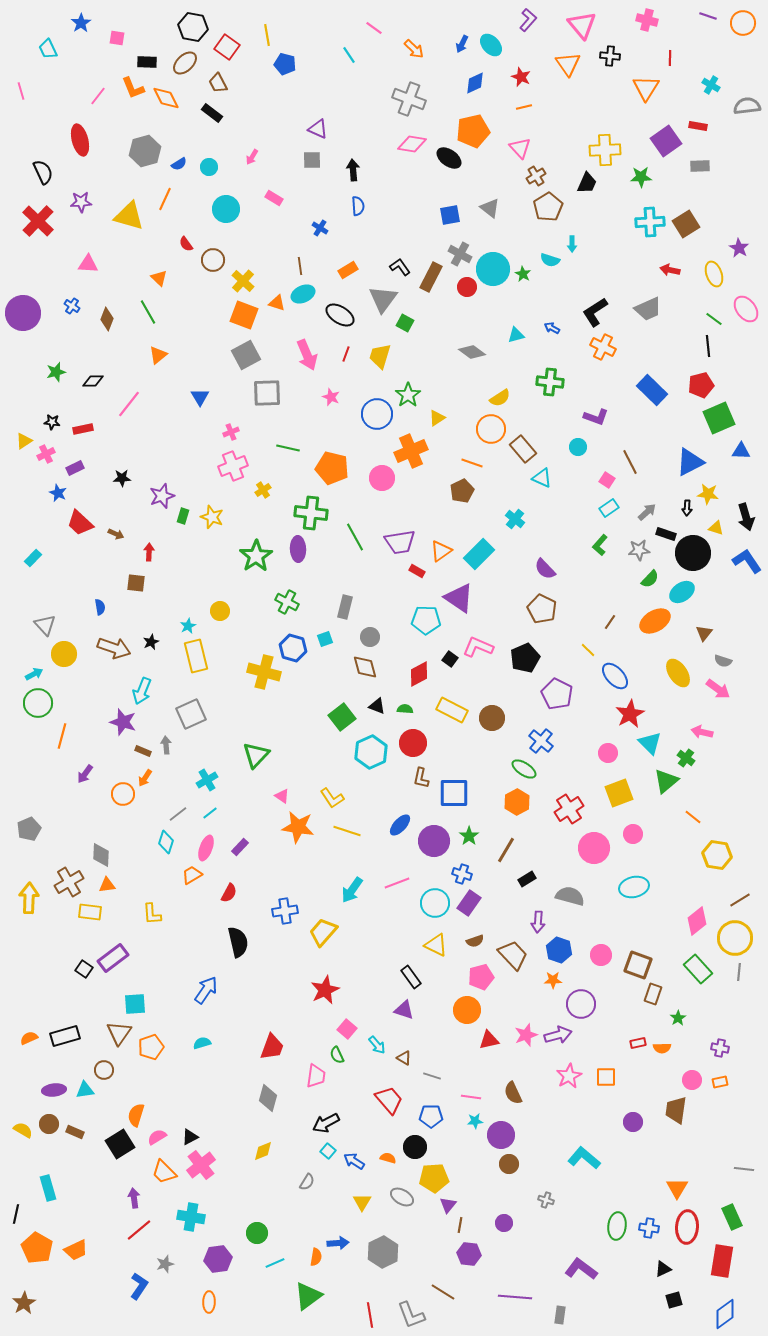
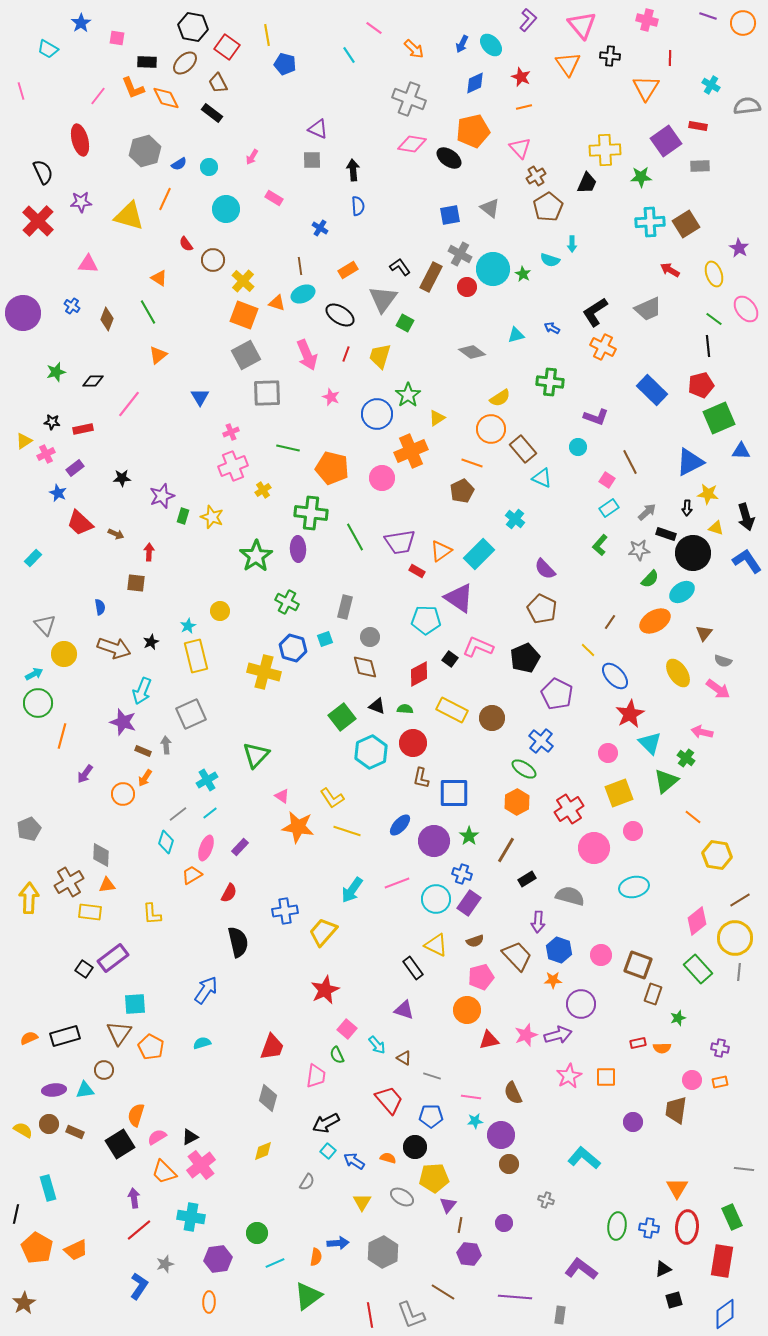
cyan trapezoid at (48, 49): rotated 35 degrees counterclockwise
red arrow at (670, 270): rotated 18 degrees clockwise
orange triangle at (159, 278): rotated 12 degrees counterclockwise
purple rectangle at (75, 468): rotated 12 degrees counterclockwise
pink circle at (633, 834): moved 3 px up
cyan circle at (435, 903): moved 1 px right, 4 px up
brown trapezoid at (513, 955): moved 4 px right, 1 px down
black rectangle at (411, 977): moved 2 px right, 9 px up
green star at (678, 1018): rotated 14 degrees clockwise
orange pentagon at (151, 1047): rotated 25 degrees counterclockwise
